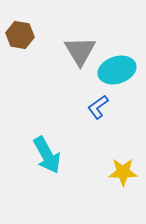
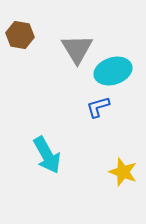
gray triangle: moved 3 px left, 2 px up
cyan ellipse: moved 4 px left, 1 px down
blue L-shape: rotated 20 degrees clockwise
yellow star: rotated 20 degrees clockwise
